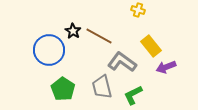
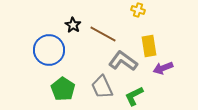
black star: moved 6 px up
brown line: moved 4 px right, 2 px up
yellow rectangle: moved 2 px left; rotated 30 degrees clockwise
gray L-shape: moved 1 px right, 1 px up
purple arrow: moved 3 px left, 1 px down
gray trapezoid: rotated 10 degrees counterclockwise
green L-shape: moved 1 px right, 1 px down
